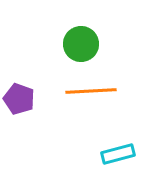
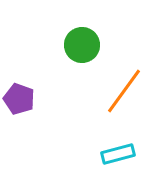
green circle: moved 1 px right, 1 px down
orange line: moved 33 px right; rotated 51 degrees counterclockwise
